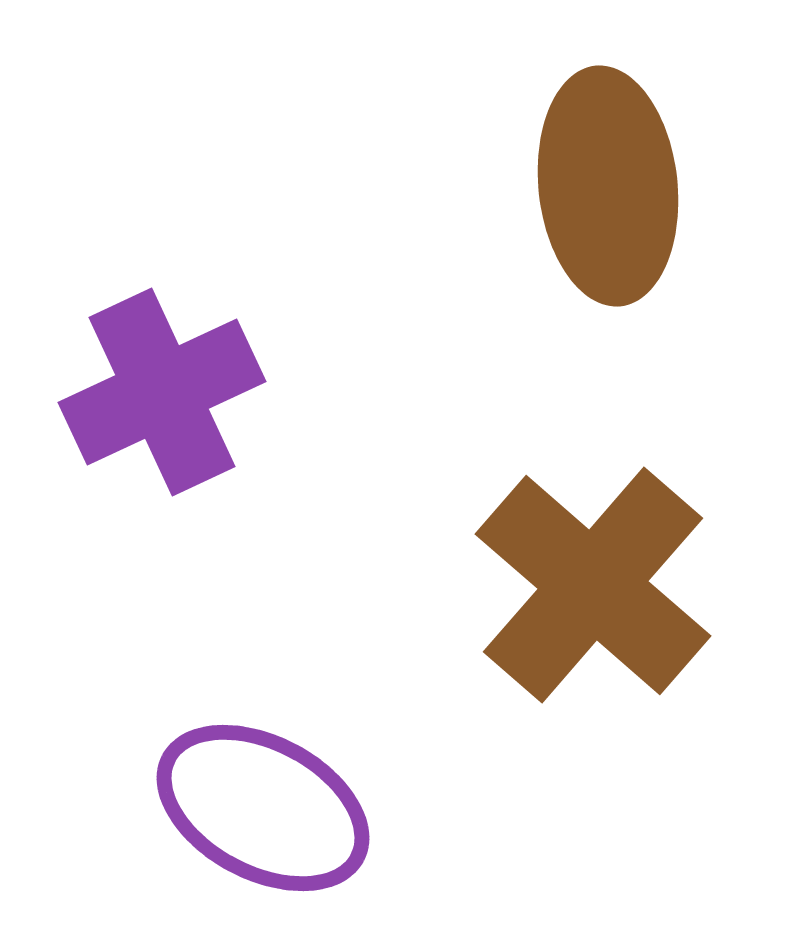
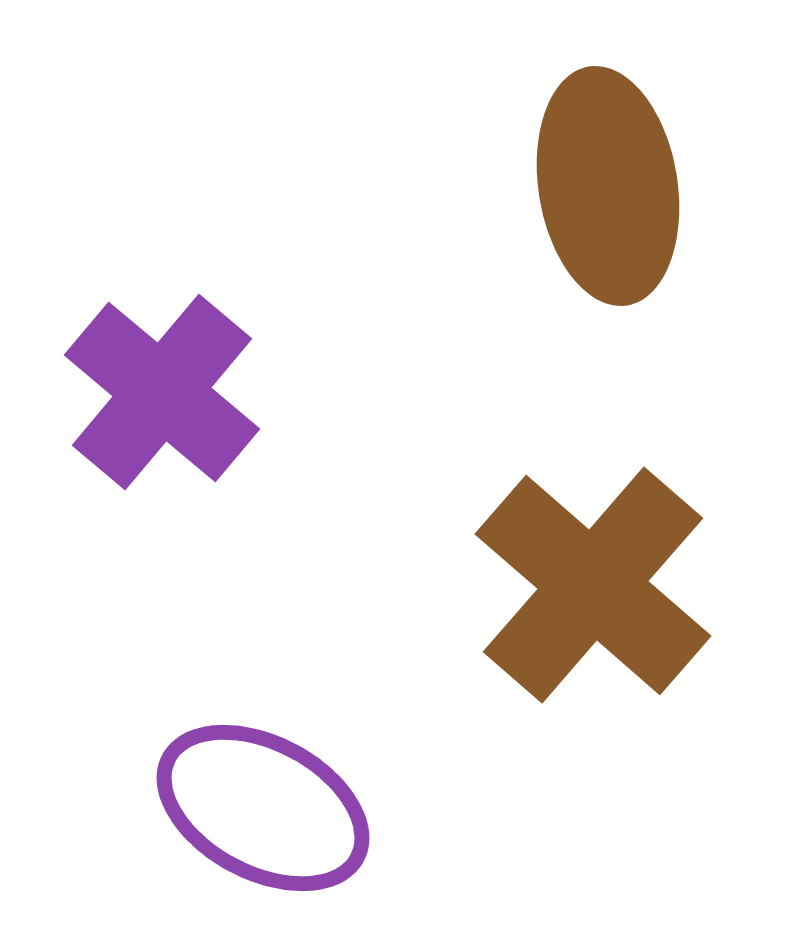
brown ellipse: rotated 3 degrees counterclockwise
purple cross: rotated 25 degrees counterclockwise
